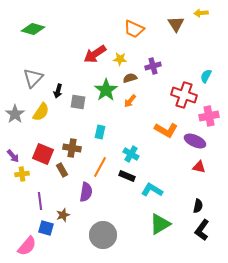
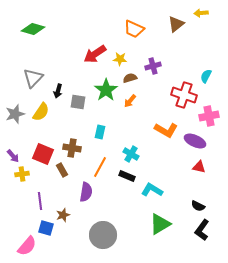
brown triangle: rotated 24 degrees clockwise
gray star: rotated 18 degrees clockwise
black semicircle: rotated 104 degrees clockwise
